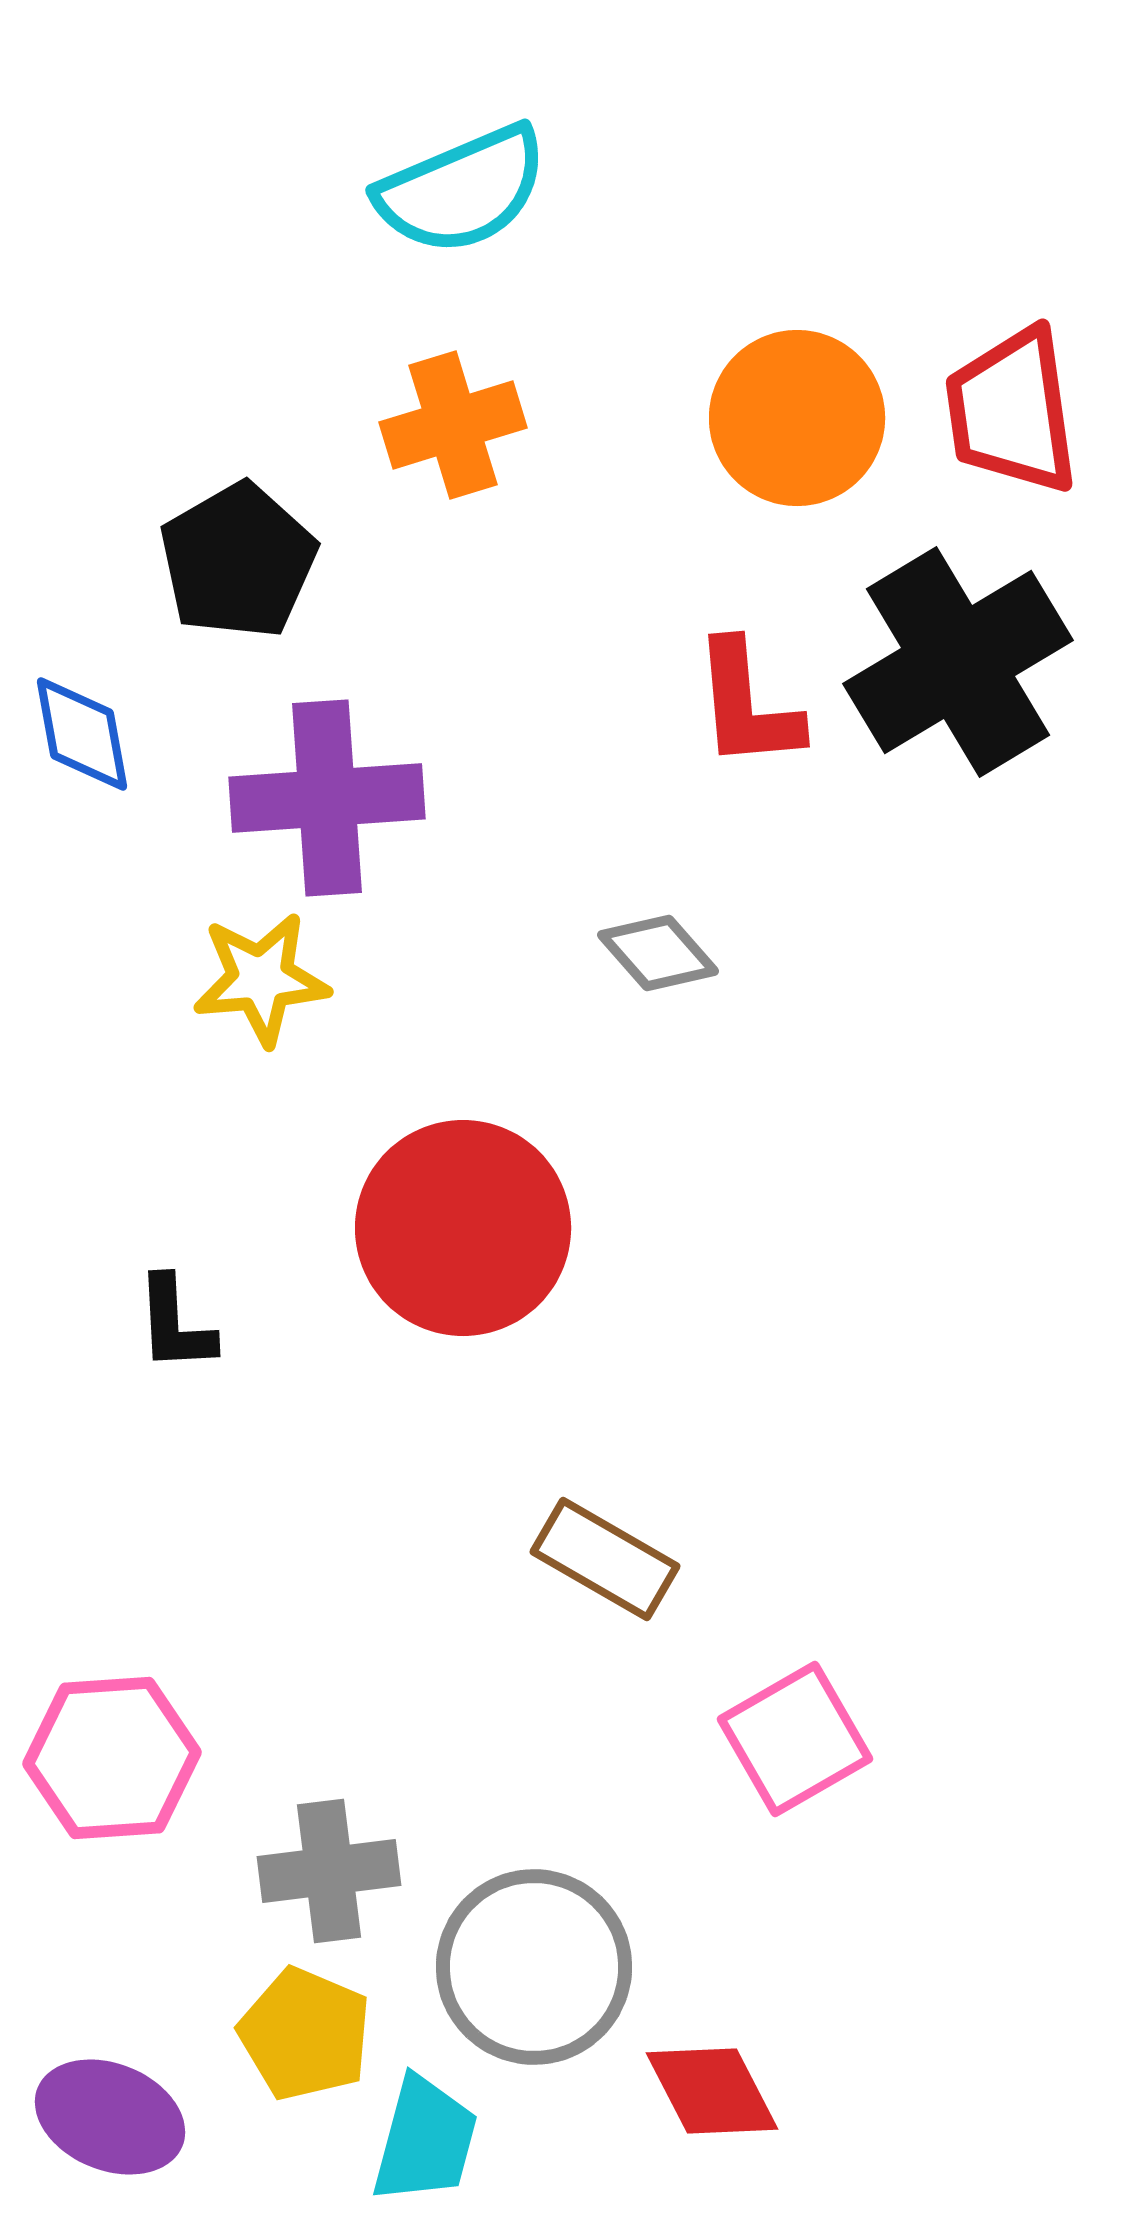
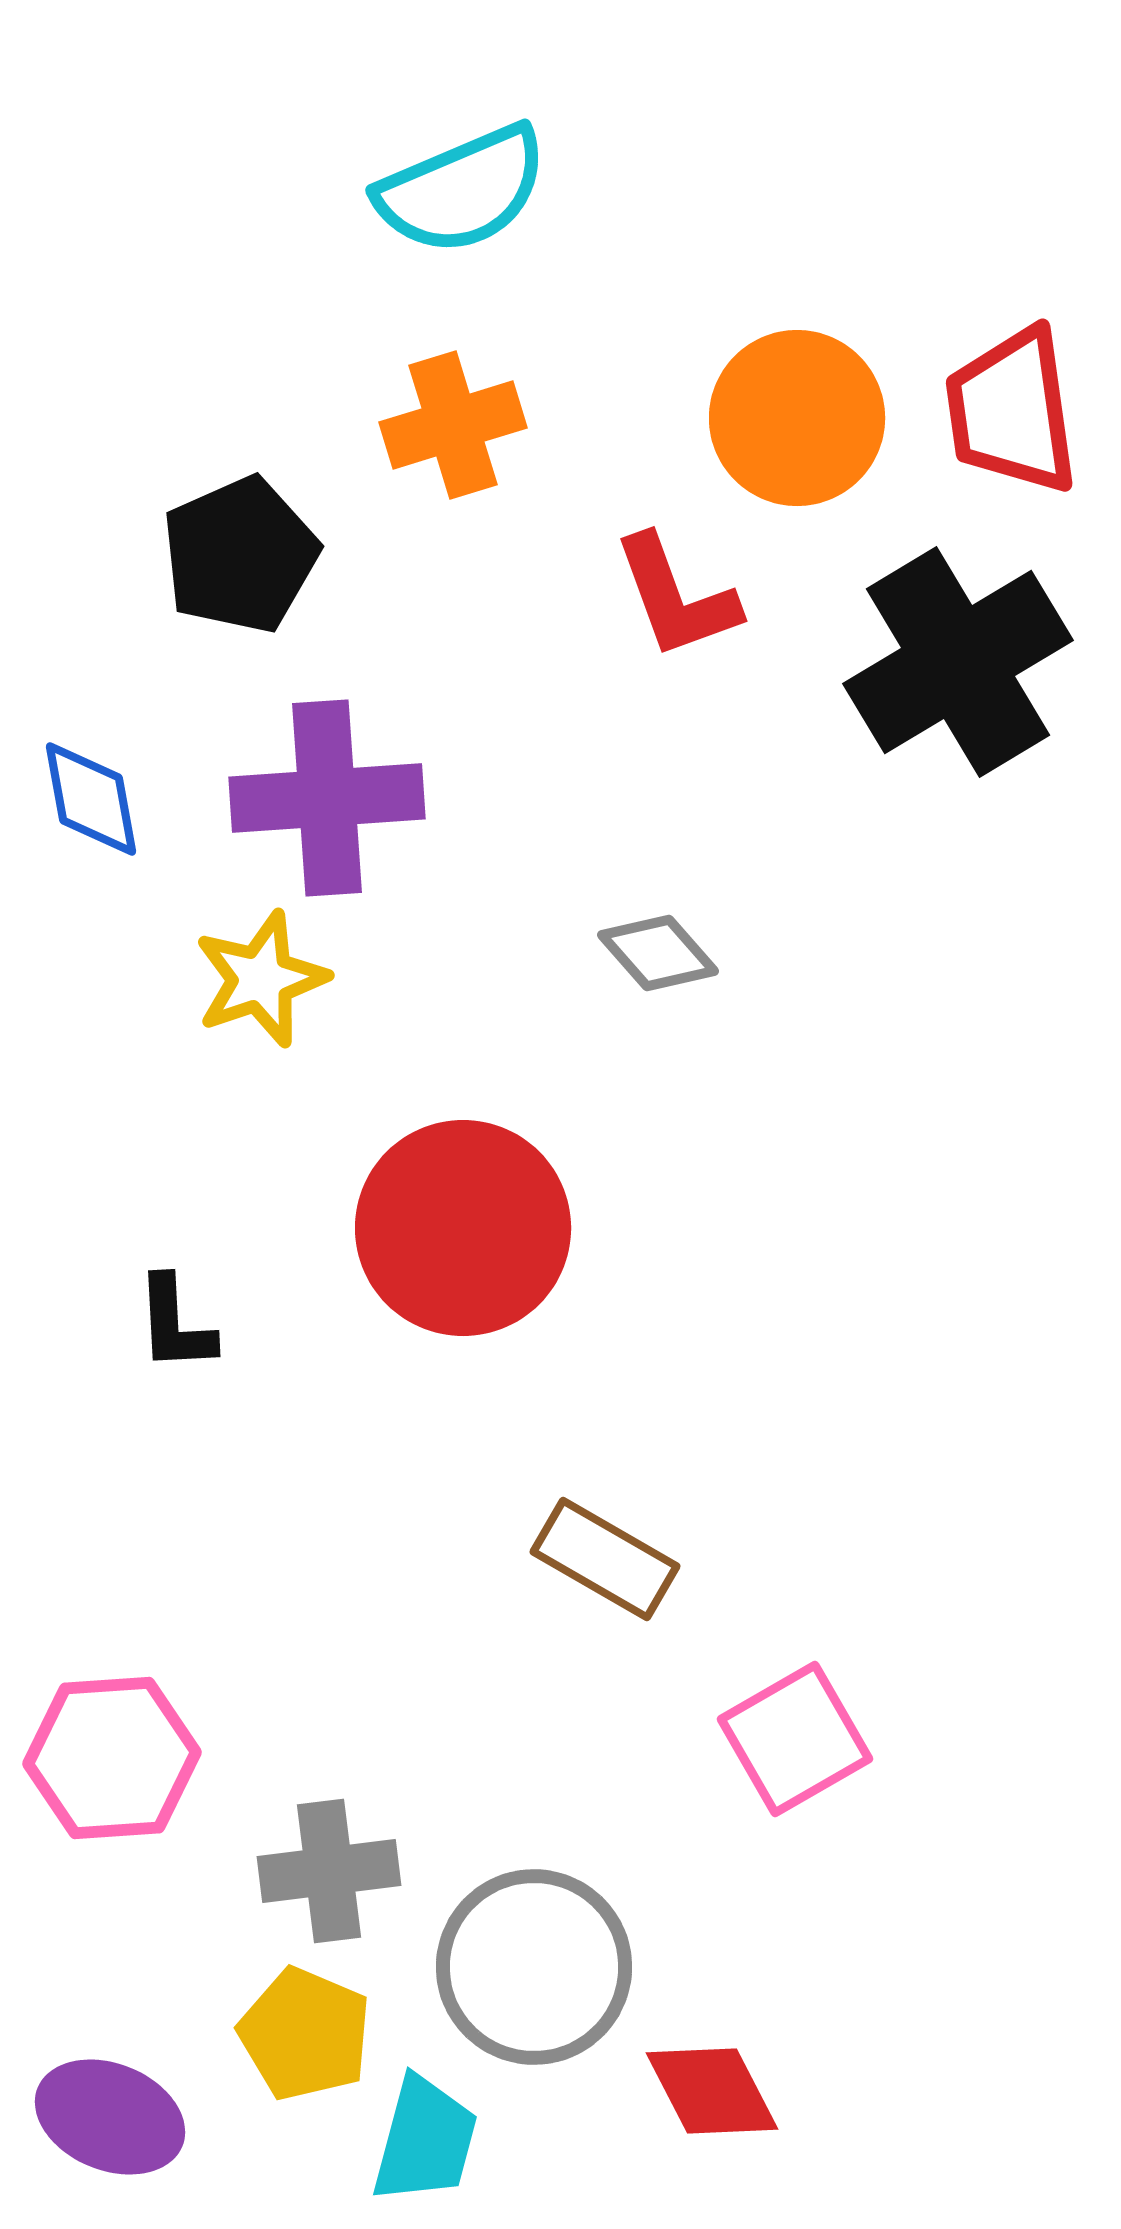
black pentagon: moved 2 px right, 6 px up; rotated 6 degrees clockwise
red L-shape: moved 71 px left, 108 px up; rotated 15 degrees counterclockwise
blue diamond: moved 9 px right, 65 px down
yellow star: rotated 14 degrees counterclockwise
